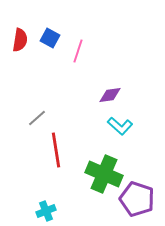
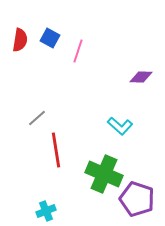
purple diamond: moved 31 px right, 18 px up; rotated 10 degrees clockwise
